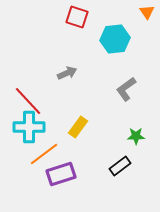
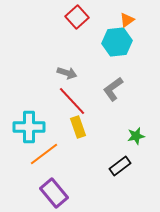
orange triangle: moved 20 px left, 8 px down; rotated 28 degrees clockwise
red square: rotated 30 degrees clockwise
cyan hexagon: moved 2 px right, 3 px down
gray arrow: rotated 42 degrees clockwise
gray L-shape: moved 13 px left
red line: moved 44 px right
yellow rectangle: rotated 55 degrees counterclockwise
green star: rotated 12 degrees counterclockwise
purple rectangle: moved 7 px left, 19 px down; rotated 68 degrees clockwise
